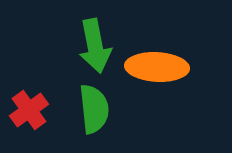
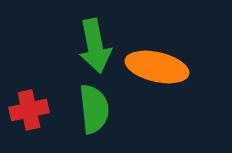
orange ellipse: rotated 10 degrees clockwise
red cross: rotated 24 degrees clockwise
